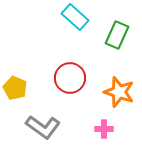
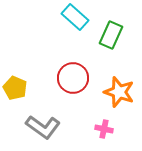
green rectangle: moved 6 px left
red circle: moved 3 px right
pink cross: rotated 12 degrees clockwise
